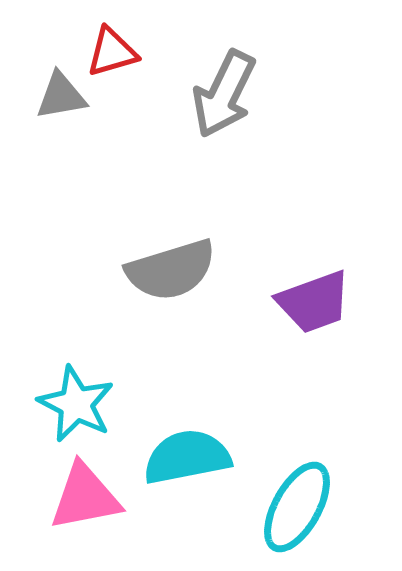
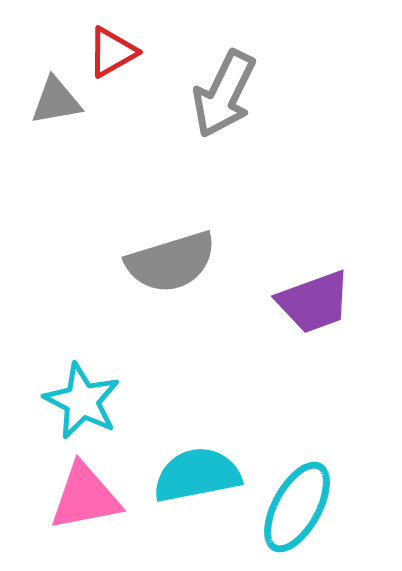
red triangle: rotated 14 degrees counterclockwise
gray triangle: moved 5 px left, 5 px down
gray semicircle: moved 8 px up
cyan star: moved 6 px right, 3 px up
cyan semicircle: moved 10 px right, 18 px down
